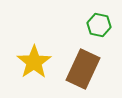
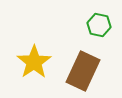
brown rectangle: moved 2 px down
